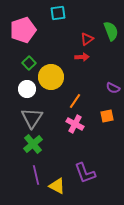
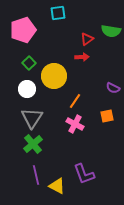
green semicircle: rotated 120 degrees clockwise
yellow circle: moved 3 px right, 1 px up
purple L-shape: moved 1 px left, 1 px down
